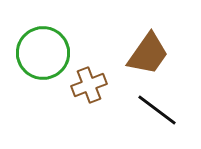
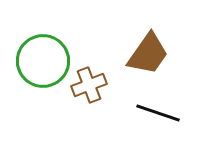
green circle: moved 8 px down
black line: moved 1 px right, 3 px down; rotated 18 degrees counterclockwise
